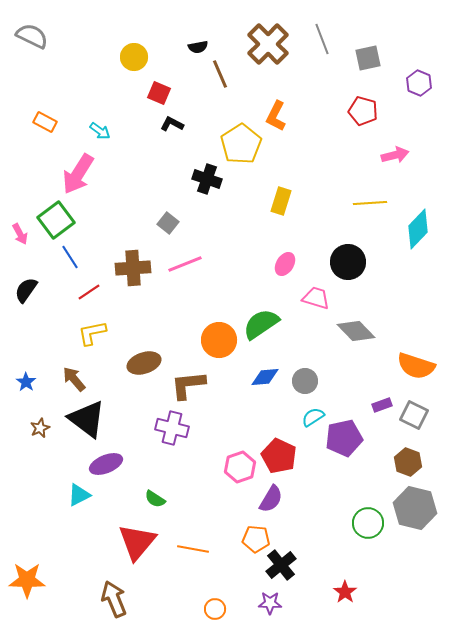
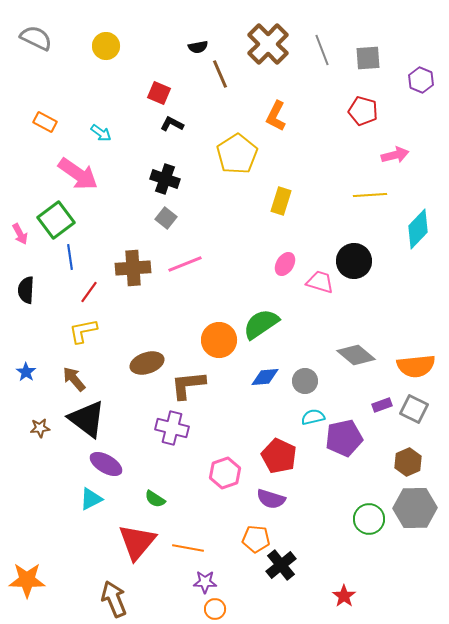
gray semicircle at (32, 36): moved 4 px right, 2 px down
gray line at (322, 39): moved 11 px down
yellow circle at (134, 57): moved 28 px left, 11 px up
gray square at (368, 58): rotated 8 degrees clockwise
purple hexagon at (419, 83): moved 2 px right, 3 px up
cyan arrow at (100, 131): moved 1 px right, 2 px down
yellow pentagon at (241, 144): moved 4 px left, 10 px down
pink arrow at (78, 174): rotated 87 degrees counterclockwise
black cross at (207, 179): moved 42 px left
yellow line at (370, 203): moved 8 px up
gray square at (168, 223): moved 2 px left, 5 px up
blue line at (70, 257): rotated 25 degrees clockwise
black circle at (348, 262): moved 6 px right, 1 px up
black semicircle at (26, 290): rotated 32 degrees counterclockwise
red line at (89, 292): rotated 20 degrees counterclockwise
pink trapezoid at (316, 298): moved 4 px right, 16 px up
gray diamond at (356, 331): moved 24 px down; rotated 6 degrees counterclockwise
yellow L-shape at (92, 333): moved 9 px left, 2 px up
brown ellipse at (144, 363): moved 3 px right
orange semicircle at (416, 366): rotated 24 degrees counterclockwise
blue star at (26, 382): moved 10 px up
gray square at (414, 415): moved 6 px up
cyan semicircle at (313, 417): rotated 20 degrees clockwise
brown star at (40, 428): rotated 18 degrees clockwise
brown hexagon at (408, 462): rotated 16 degrees clockwise
purple ellipse at (106, 464): rotated 52 degrees clockwise
pink hexagon at (240, 467): moved 15 px left, 6 px down
cyan triangle at (79, 495): moved 12 px right, 4 px down
purple semicircle at (271, 499): rotated 76 degrees clockwise
gray hexagon at (415, 508): rotated 15 degrees counterclockwise
green circle at (368, 523): moved 1 px right, 4 px up
orange line at (193, 549): moved 5 px left, 1 px up
red star at (345, 592): moved 1 px left, 4 px down
purple star at (270, 603): moved 65 px left, 21 px up
